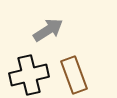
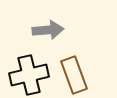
gray arrow: rotated 28 degrees clockwise
